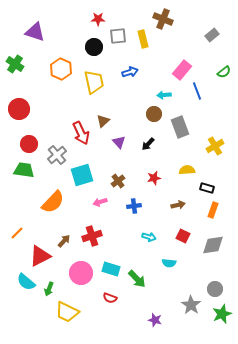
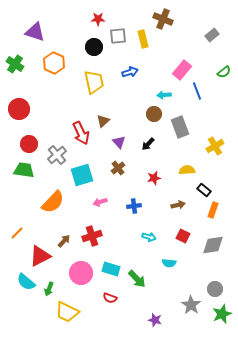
orange hexagon at (61, 69): moved 7 px left, 6 px up
brown cross at (118, 181): moved 13 px up
black rectangle at (207, 188): moved 3 px left, 2 px down; rotated 24 degrees clockwise
